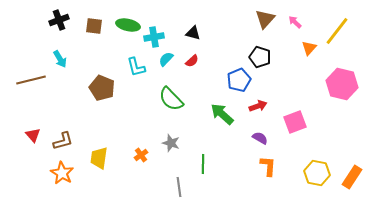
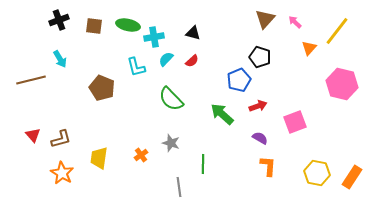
brown L-shape: moved 2 px left, 2 px up
